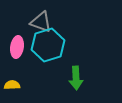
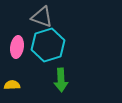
gray triangle: moved 1 px right, 5 px up
green arrow: moved 15 px left, 2 px down
